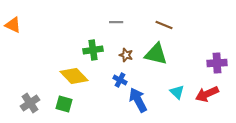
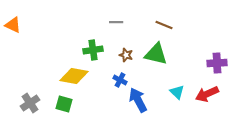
yellow diamond: rotated 36 degrees counterclockwise
